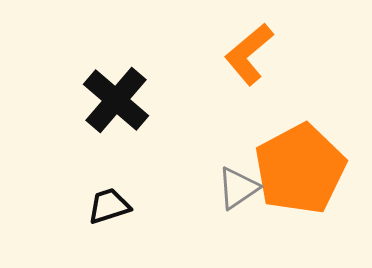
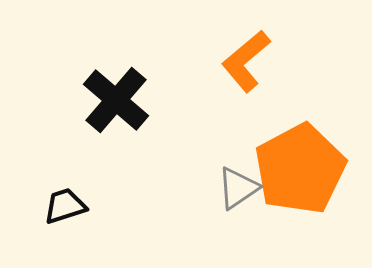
orange L-shape: moved 3 px left, 7 px down
black trapezoid: moved 44 px left
